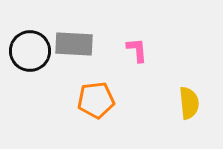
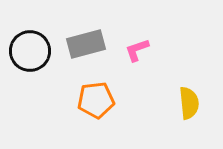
gray rectangle: moved 12 px right; rotated 18 degrees counterclockwise
pink L-shape: rotated 104 degrees counterclockwise
